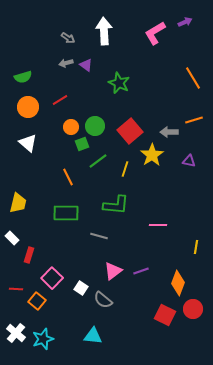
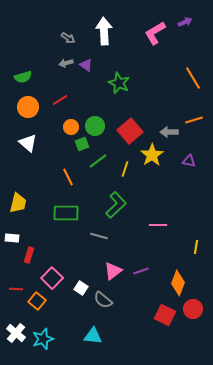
green L-shape at (116, 205): rotated 48 degrees counterclockwise
white rectangle at (12, 238): rotated 40 degrees counterclockwise
